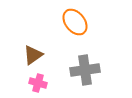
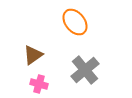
gray cross: rotated 32 degrees counterclockwise
pink cross: moved 1 px right, 1 px down
